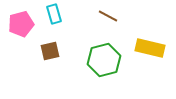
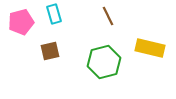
brown line: rotated 36 degrees clockwise
pink pentagon: moved 2 px up
green hexagon: moved 2 px down
